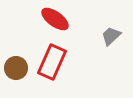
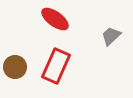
red rectangle: moved 4 px right, 4 px down
brown circle: moved 1 px left, 1 px up
